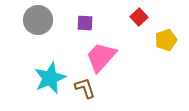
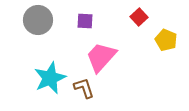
purple square: moved 2 px up
yellow pentagon: rotated 30 degrees counterclockwise
brown L-shape: moved 1 px left
